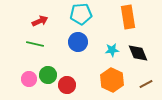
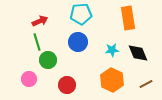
orange rectangle: moved 1 px down
green line: moved 2 px right, 2 px up; rotated 60 degrees clockwise
green circle: moved 15 px up
